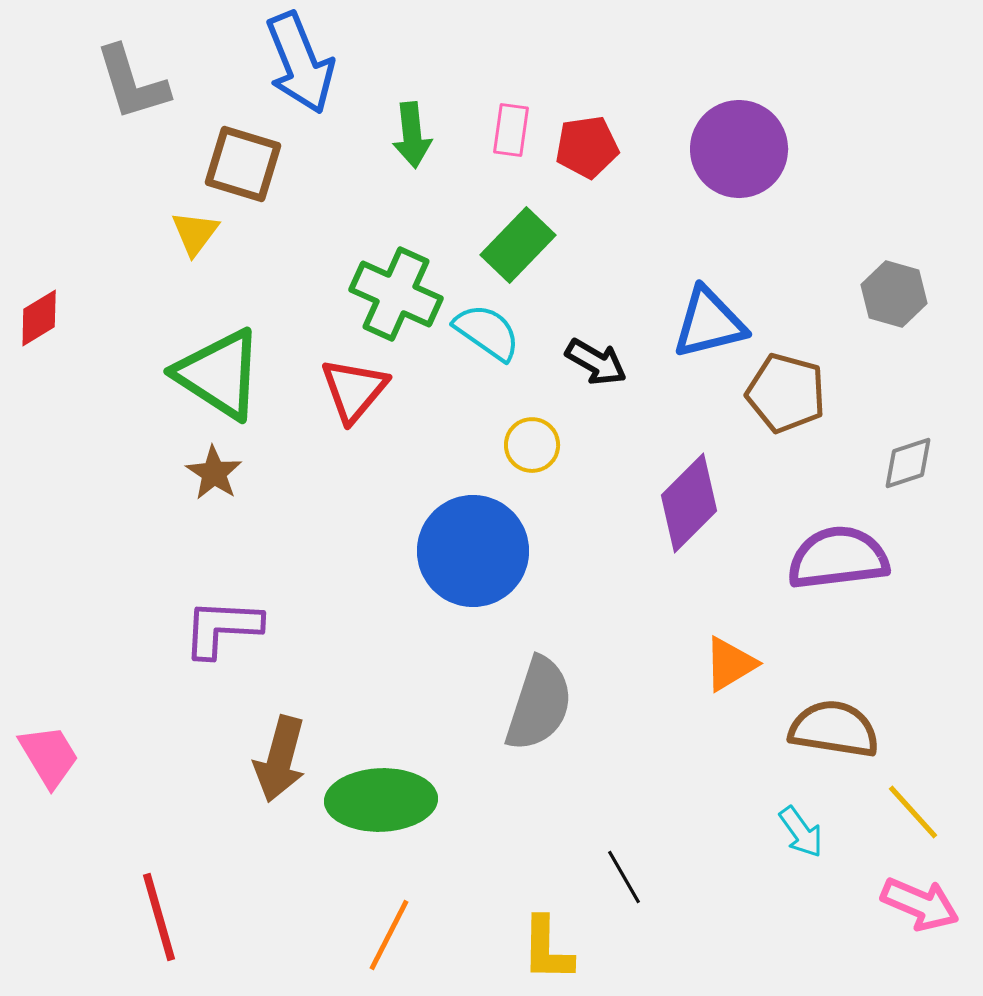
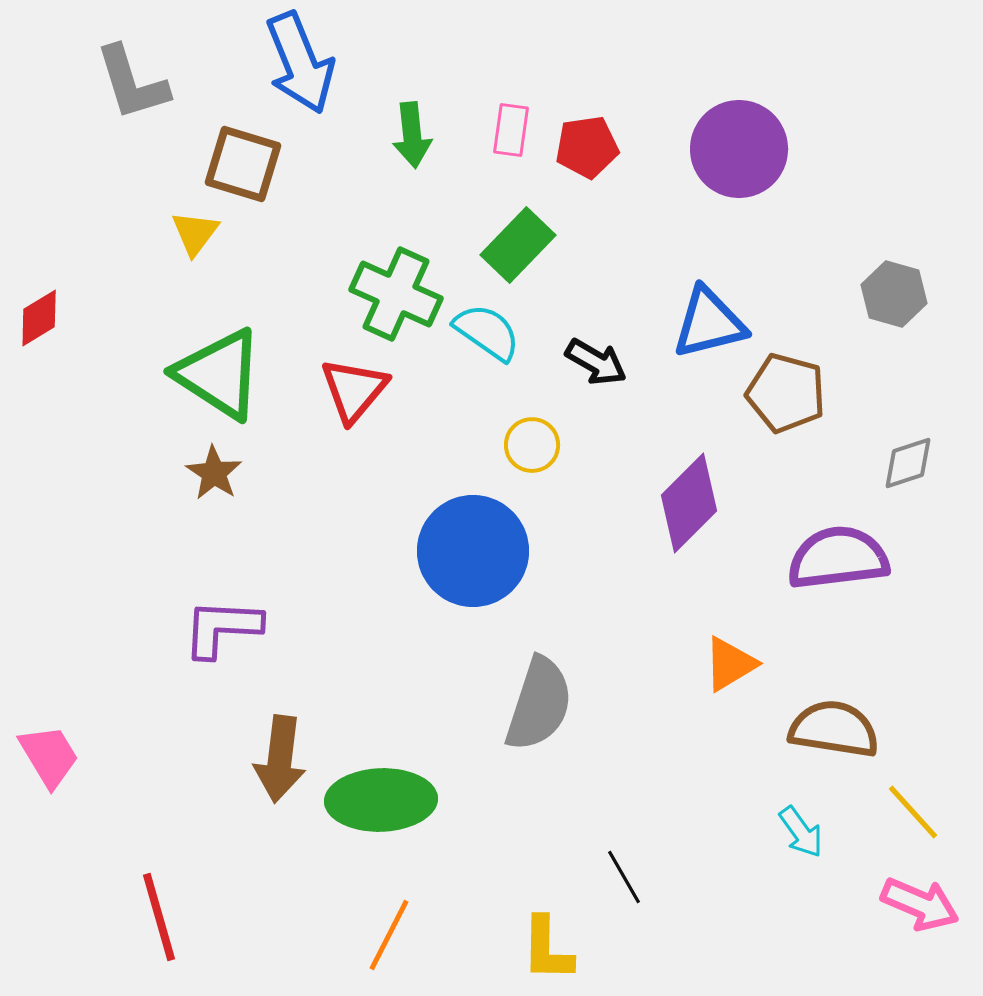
brown arrow: rotated 8 degrees counterclockwise
